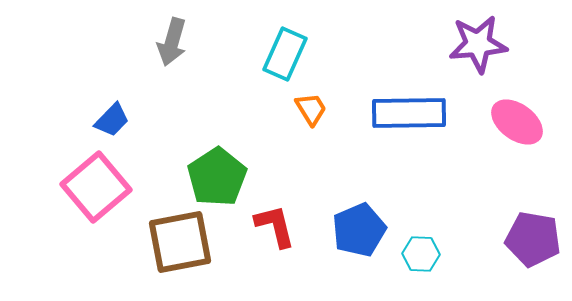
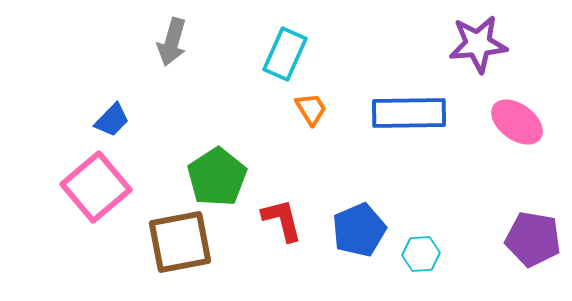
red L-shape: moved 7 px right, 6 px up
cyan hexagon: rotated 6 degrees counterclockwise
